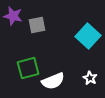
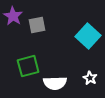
purple star: rotated 18 degrees clockwise
green square: moved 2 px up
white semicircle: moved 2 px right, 2 px down; rotated 20 degrees clockwise
